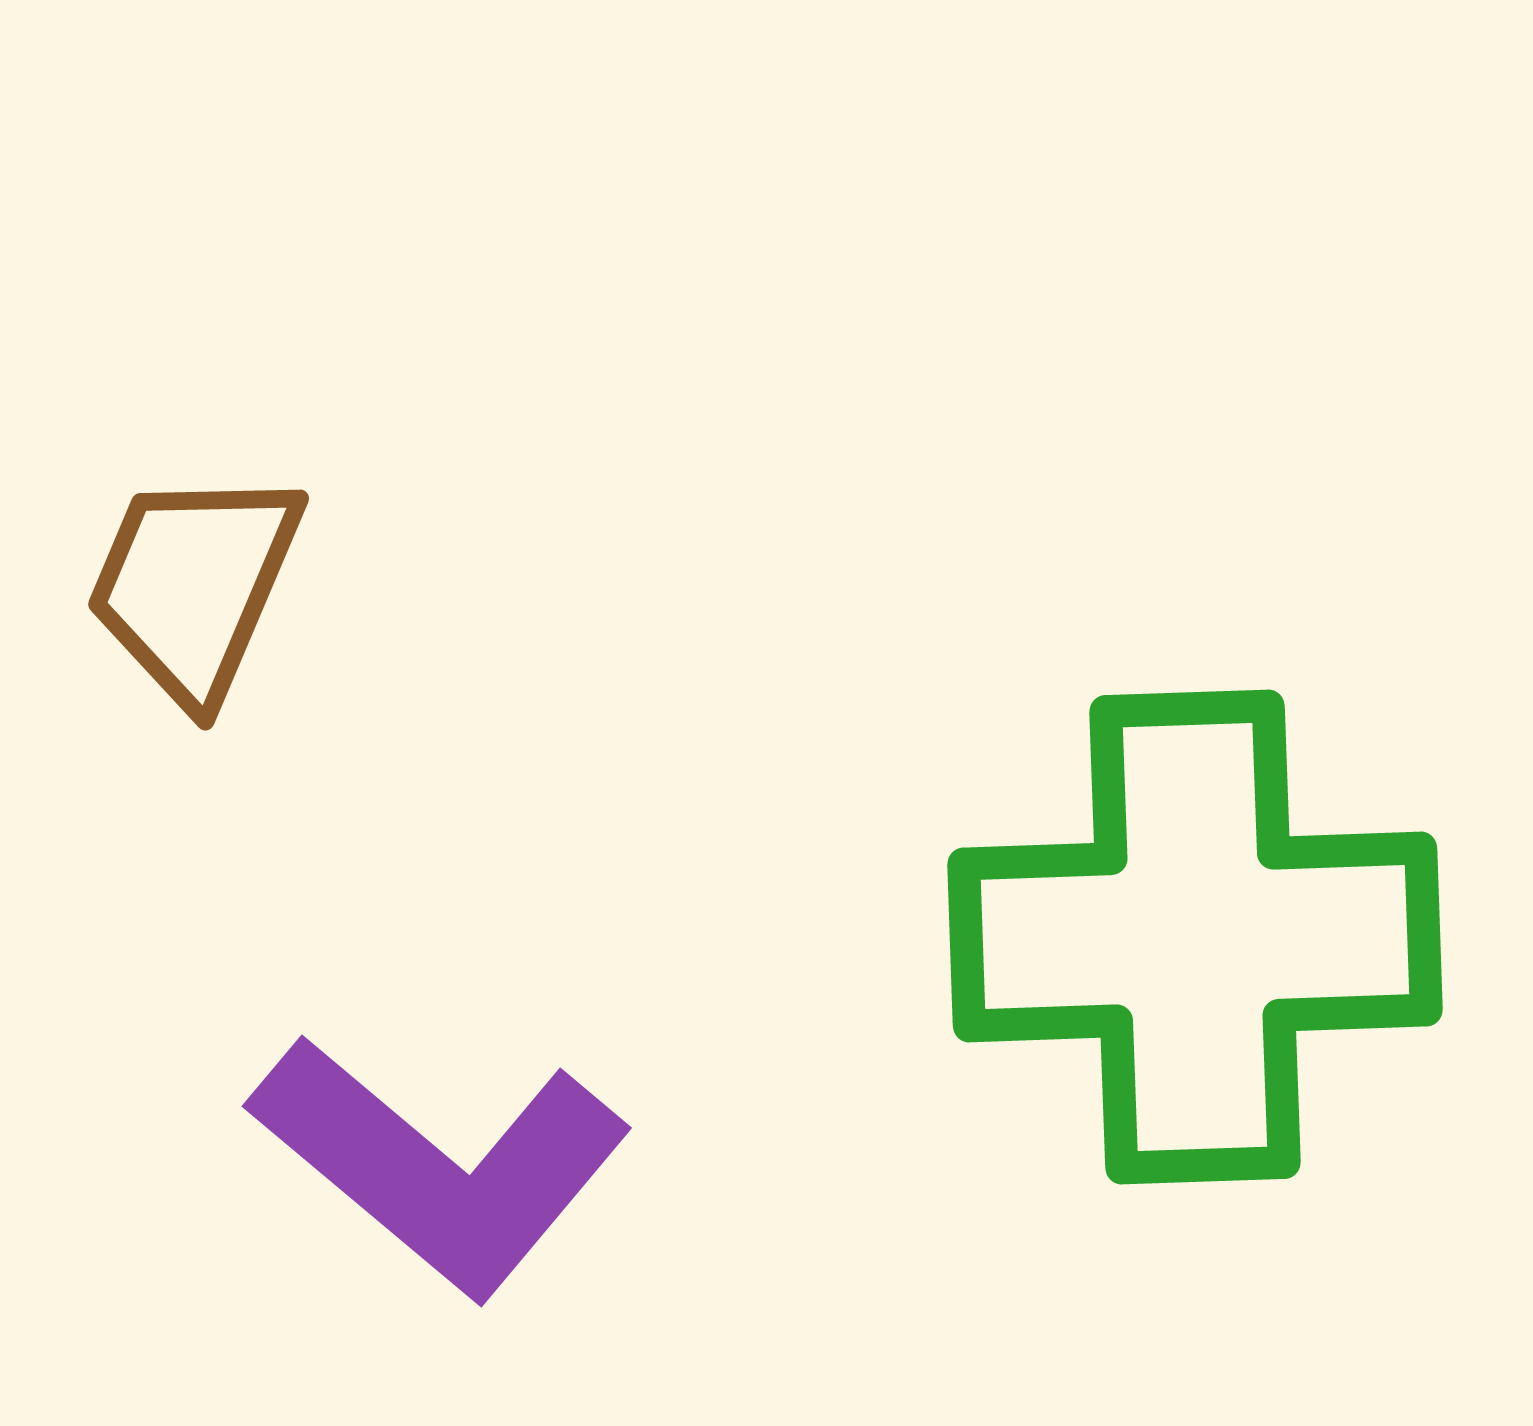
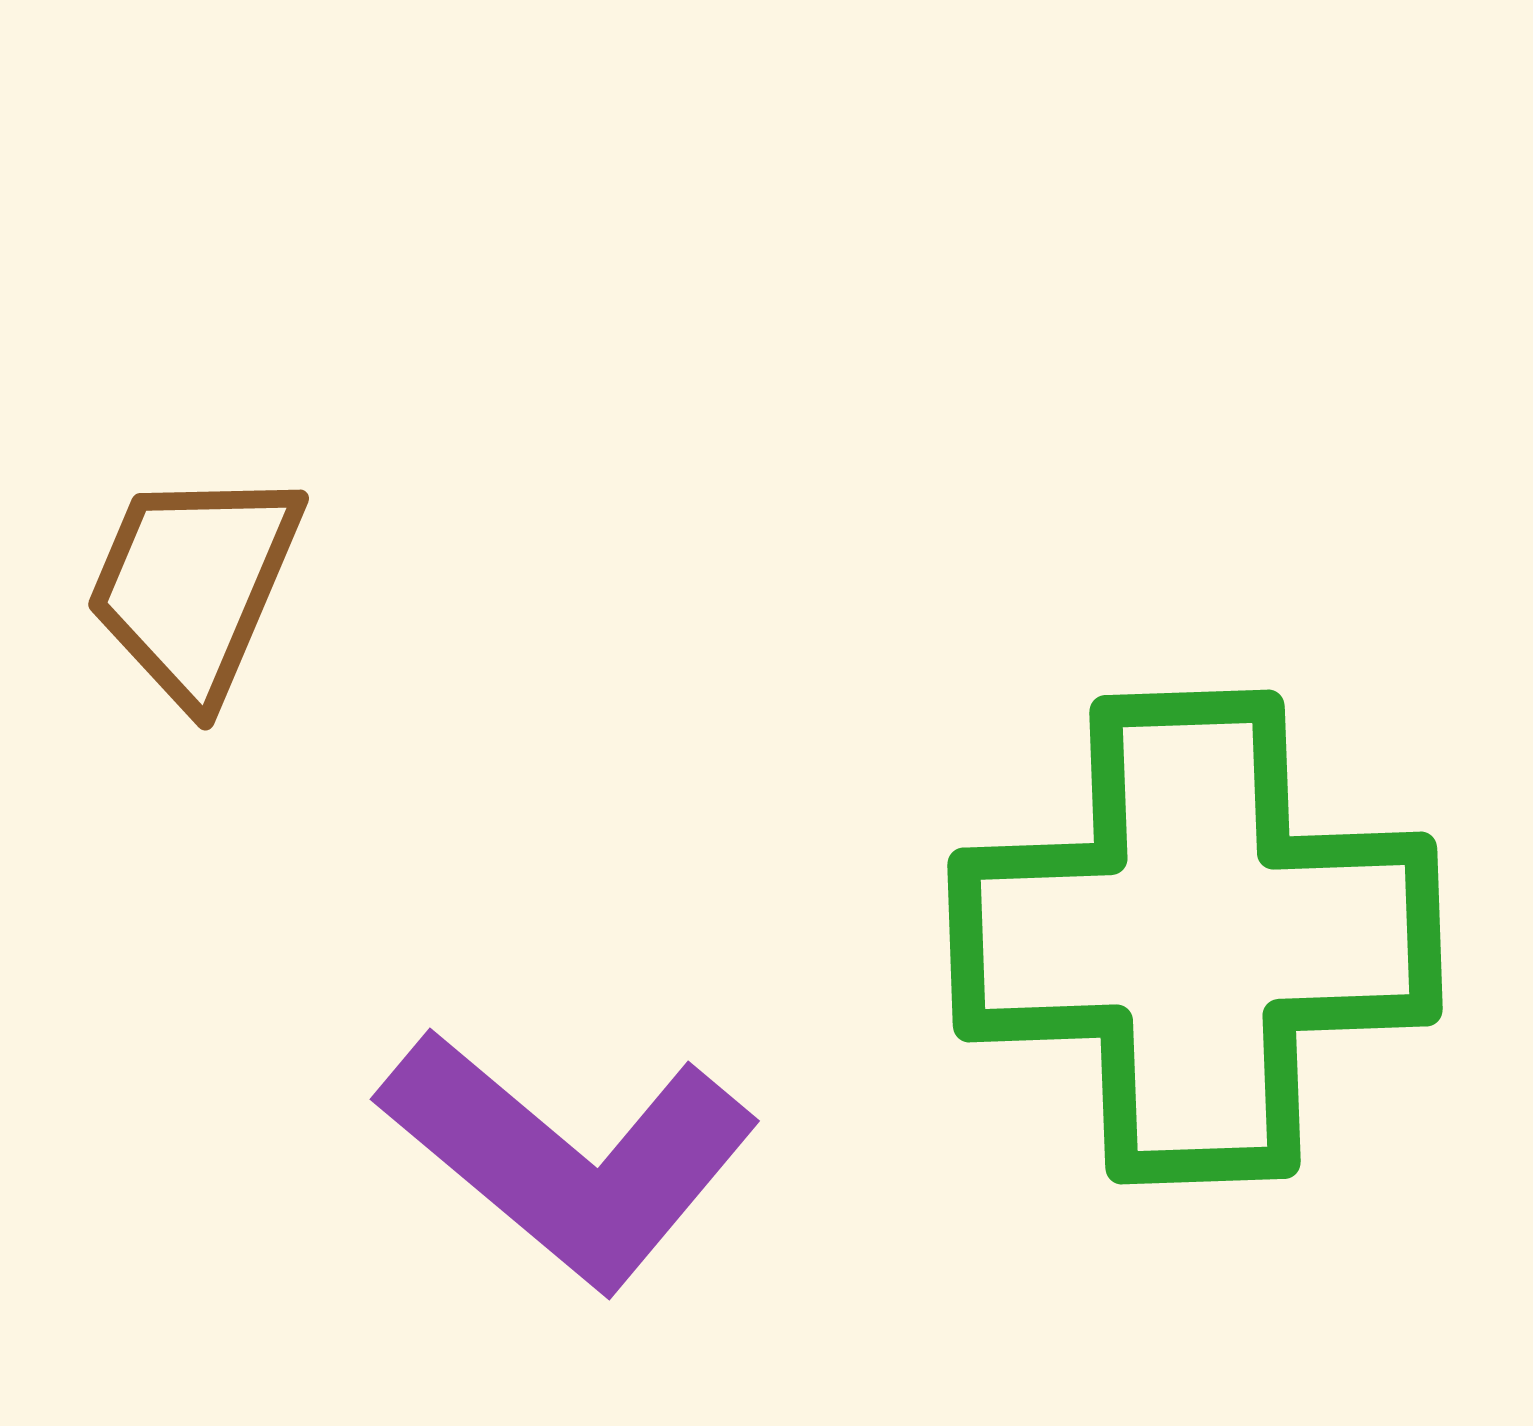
purple L-shape: moved 128 px right, 7 px up
